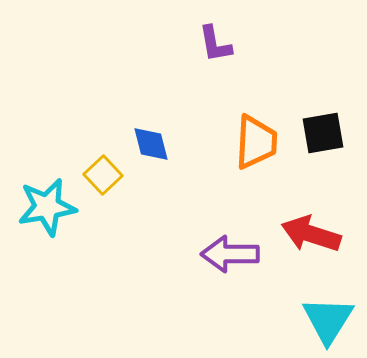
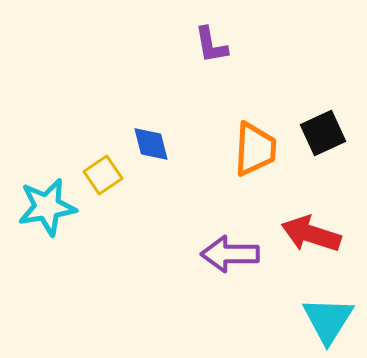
purple L-shape: moved 4 px left, 1 px down
black square: rotated 15 degrees counterclockwise
orange trapezoid: moved 1 px left, 7 px down
yellow square: rotated 9 degrees clockwise
